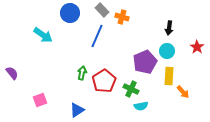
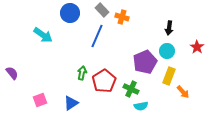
yellow rectangle: rotated 18 degrees clockwise
blue triangle: moved 6 px left, 7 px up
